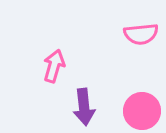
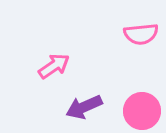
pink arrow: rotated 40 degrees clockwise
purple arrow: rotated 72 degrees clockwise
